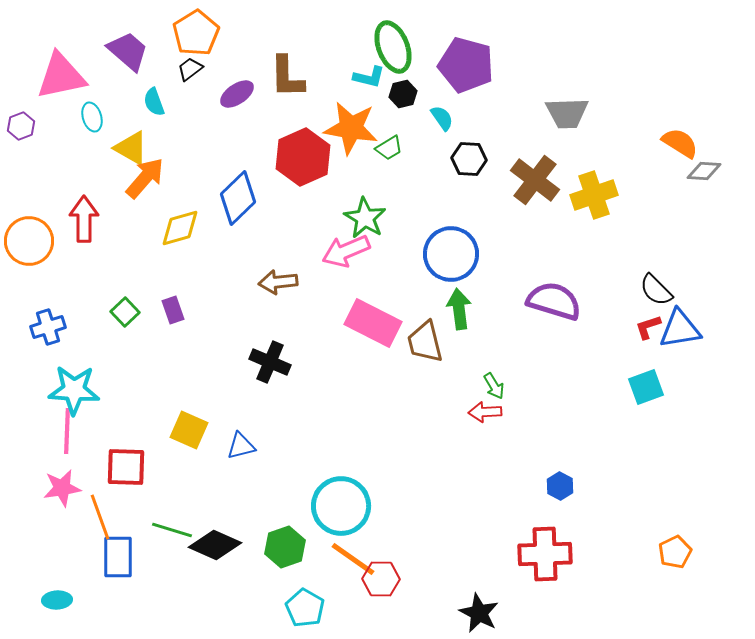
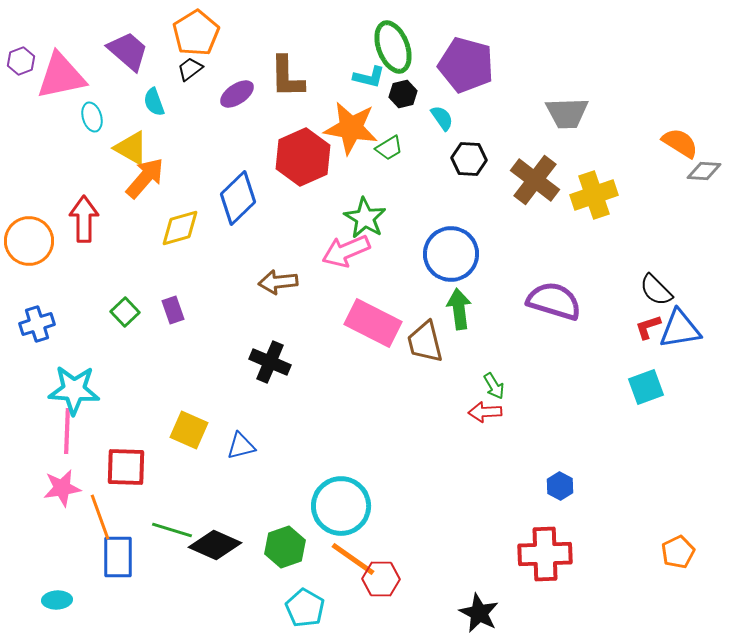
purple hexagon at (21, 126): moved 65 px up
blue cross at (48, 327): moved 11 px left, 3 px up
orange pentagon at (675, 552): moved 3 px right
